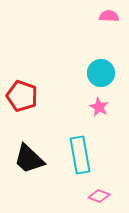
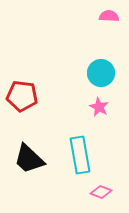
red pentagon: rotated 12 degrees counterclockwise
pink diamond: moved 2 px right, 4 px up
